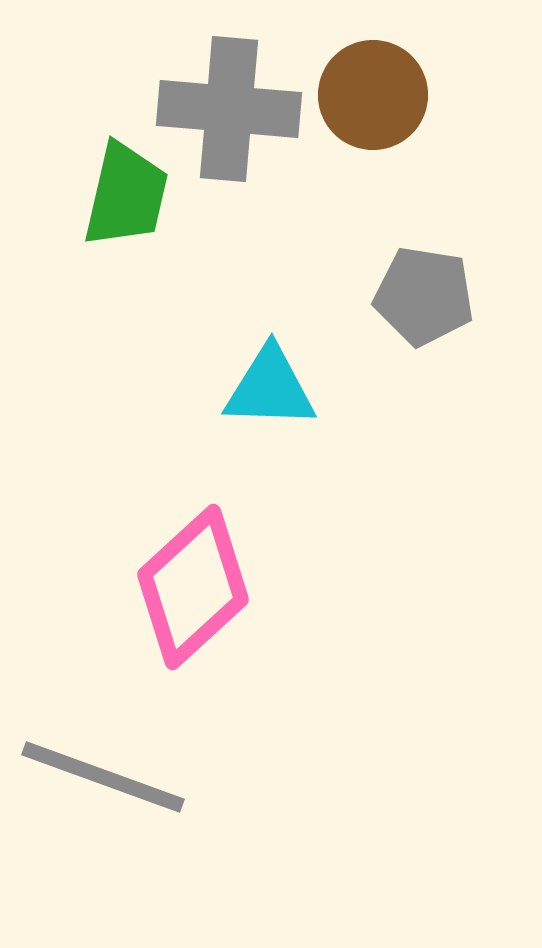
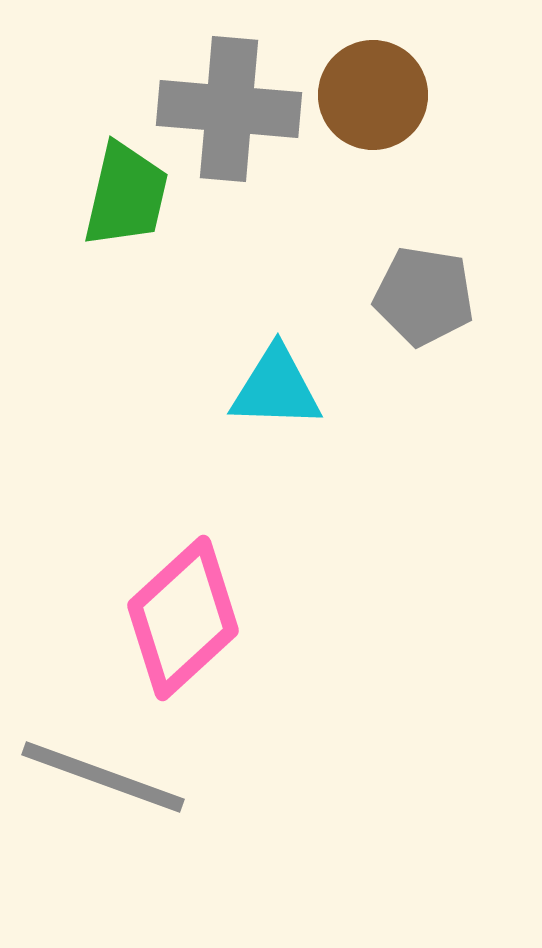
cyan triangle: moved 6 px right
pink diamond: moved 10 px left, 31 px down
